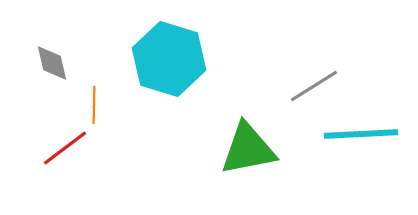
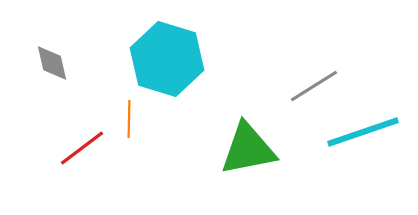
cyan hexagon: moved 2 px left
orange line: moved 35 px right, 14 px down
cyan line: moved 2 px right, 2 px up; rotated 16 degrees counterclockwise
red line: moved 17 px right
